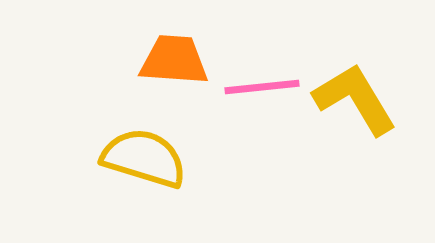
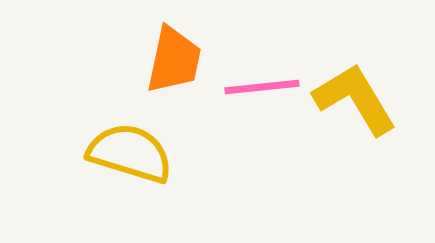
orange trapezoid: rotated 98 degrees clockwise
yellow semicircle: moved 14 px left, 5 px up
